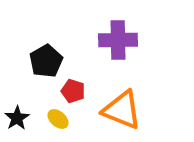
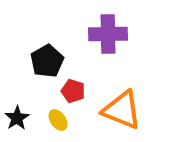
purple cross: moved 10 px left, 6 px up
black pentagon: moved 1 px right
yellow ellipse: moved 1 px down; rotated 15 degrees clockwise
